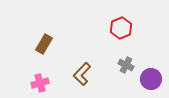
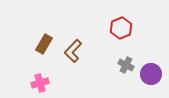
brown L-shape: moved 9 px left, 23 px up
purple circle: moved 5 px up
